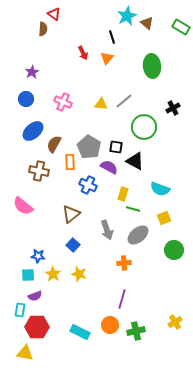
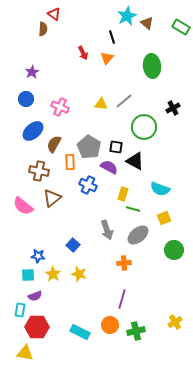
pink cross at (63, 102): moved 3 px left, 5 px down
brown triangle at (71, 214): moved 19 px left, 16 px up
